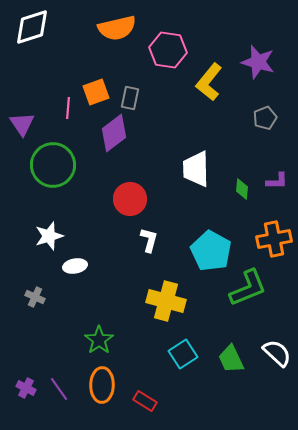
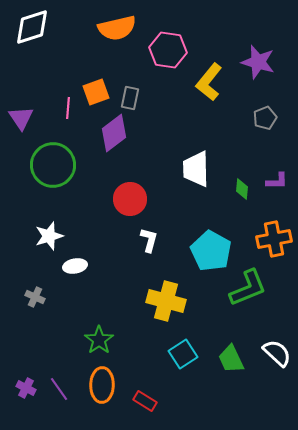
purple triangle: moved 1 px left, 6 px up
